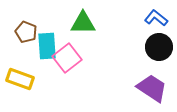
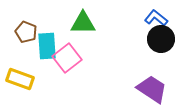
black circle: moved 2 px right, 8 px up
purple trapezoid: moved 1 px down
